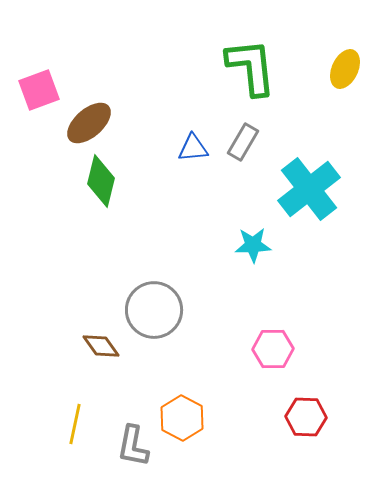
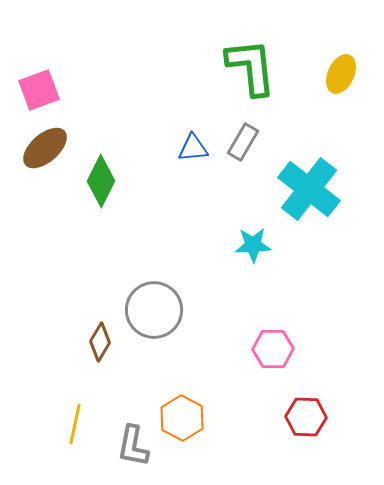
yellow ellipse: moved 4 px left, 5 px down
brown ellipse: moved 44 px left, 25 px down
green diamond: rotated 12 degrees clockwise
cyan cross: rotated 14 degrees counterclockwise
brown diamond: moved 1 px left, 4 px up; rotated 66 degrees clockwise
